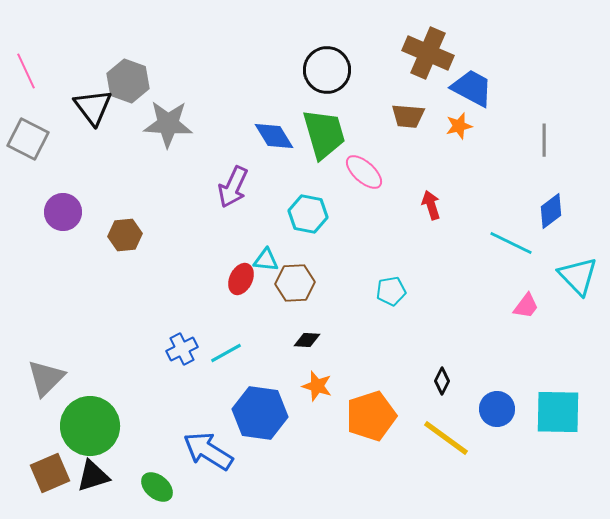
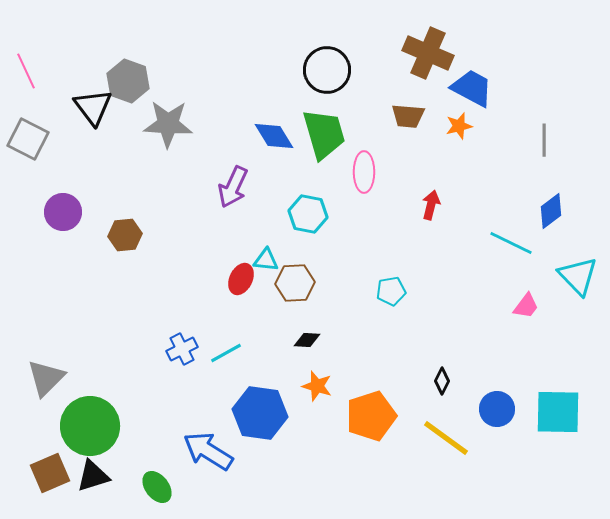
pink ellipse at (364, 172): rotated 48 degrees clockwise
red arrow at (431, 205): rotated 32 degrees clockwise
green ellipse at (157, 487): rotated 12 degrees clockwise
